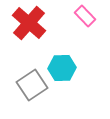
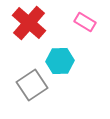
pink rectangle: moved 6 px down; rotated 15 degrees counterclockwise
cyan hexagon: moved 2 px left, 7 px up
